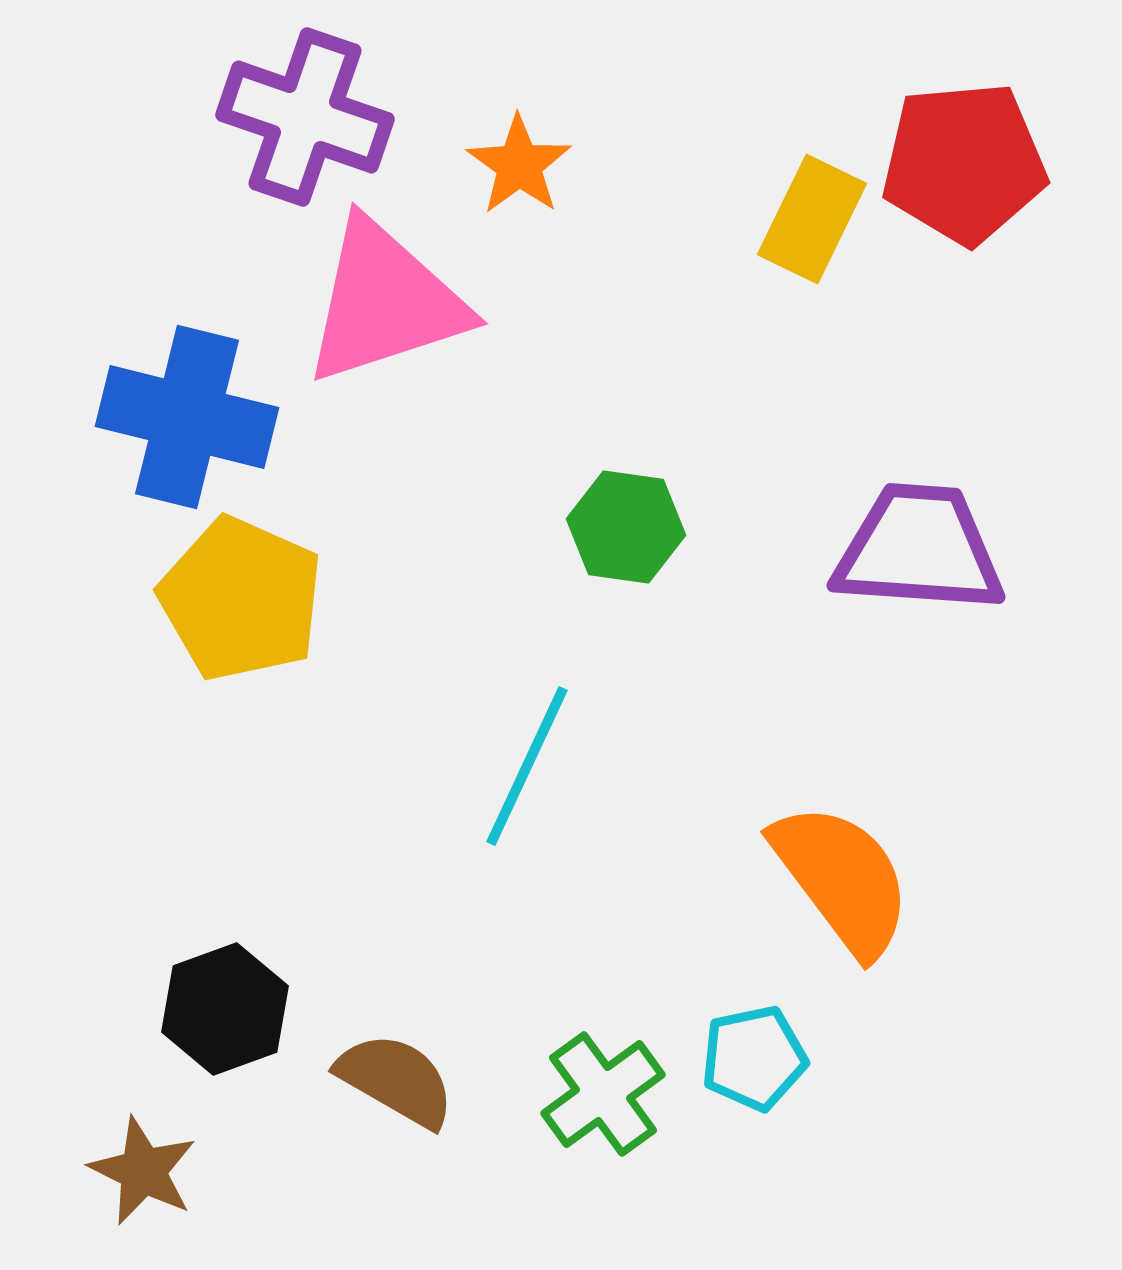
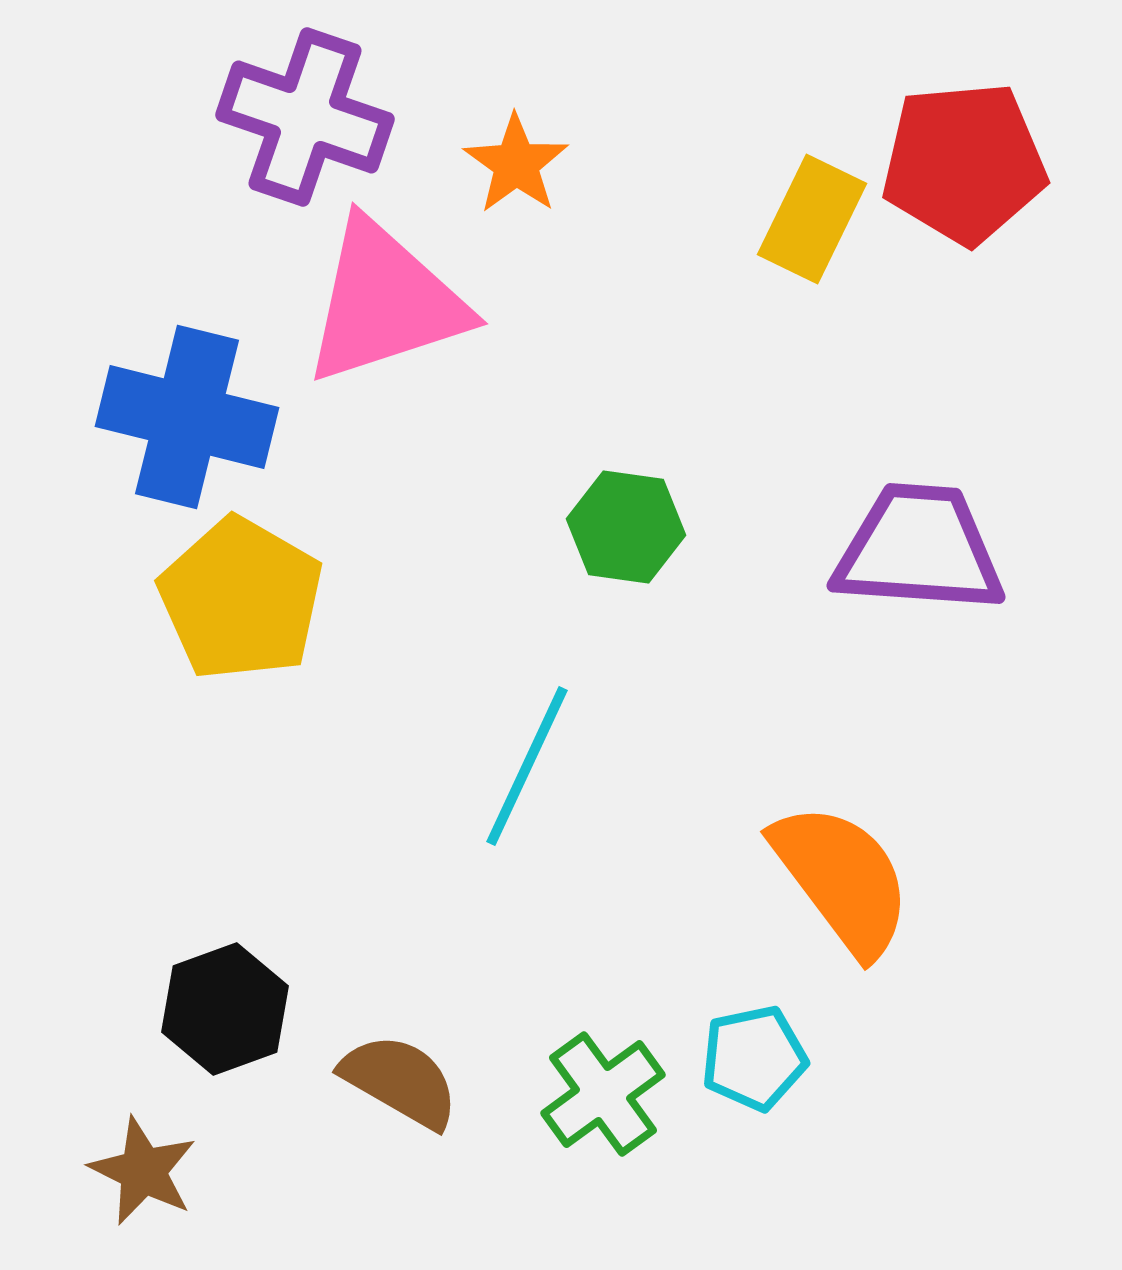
orange star: moved 3 px left, 1 px up
yellow pentagon: rotated 6 degrees clockwise
brown semicircle: moved 4 px right, 1 px down
